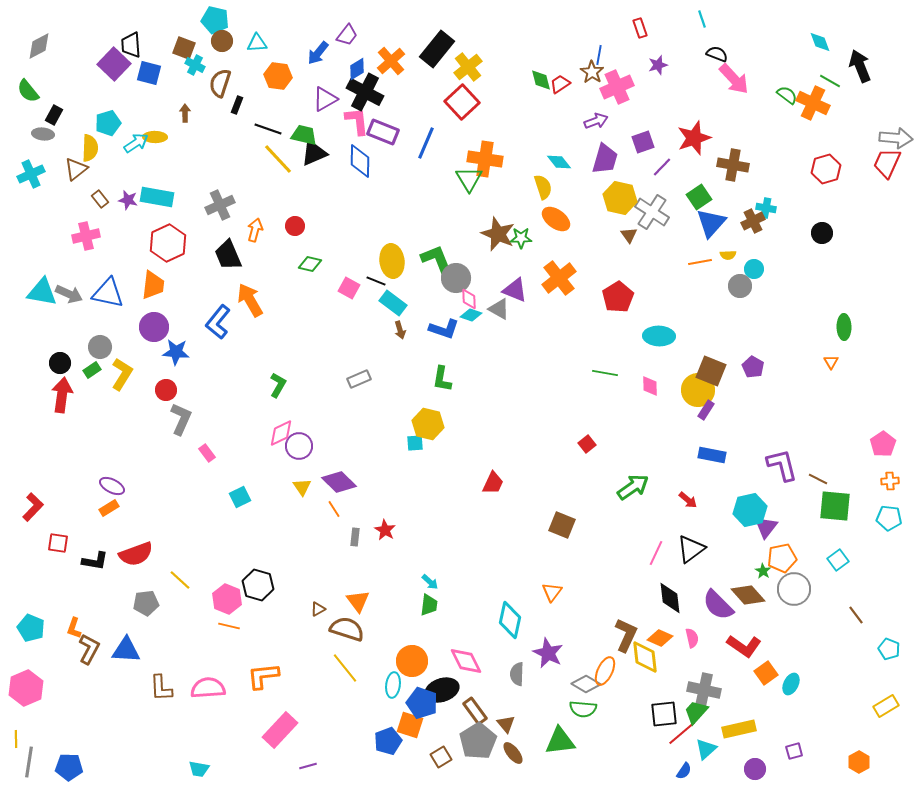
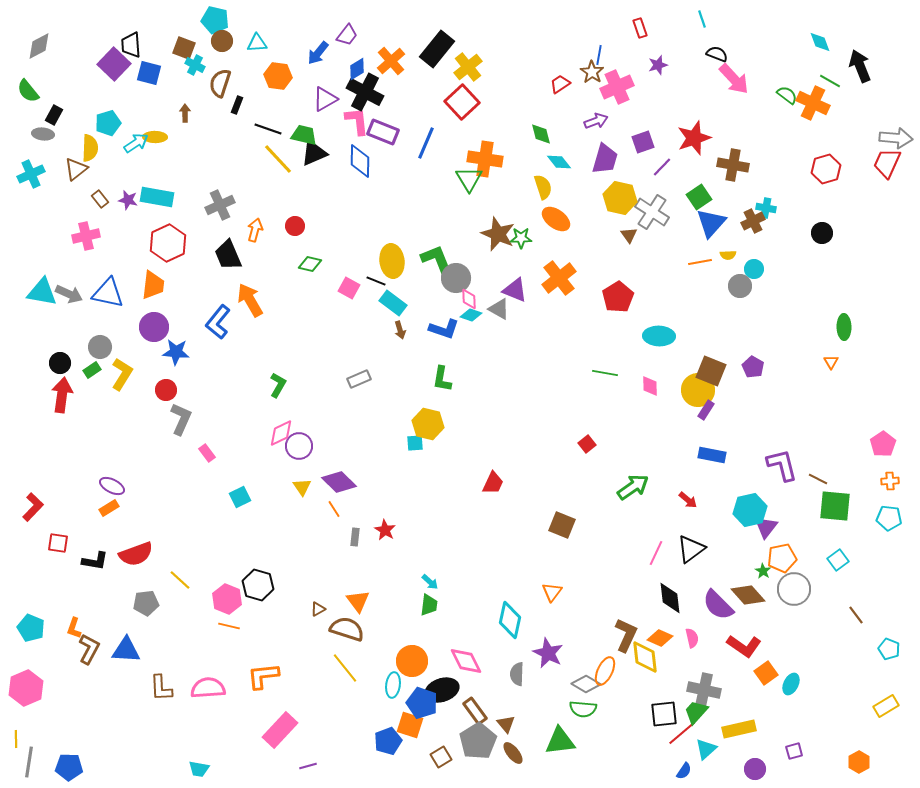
green diamond at (541, 80): moved 54 px down
